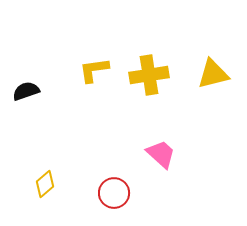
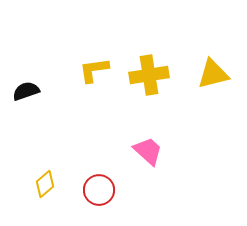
pink trapezoid: moved 13 px left, 3 px up
red circle: moved 15 px left, 3 px up
